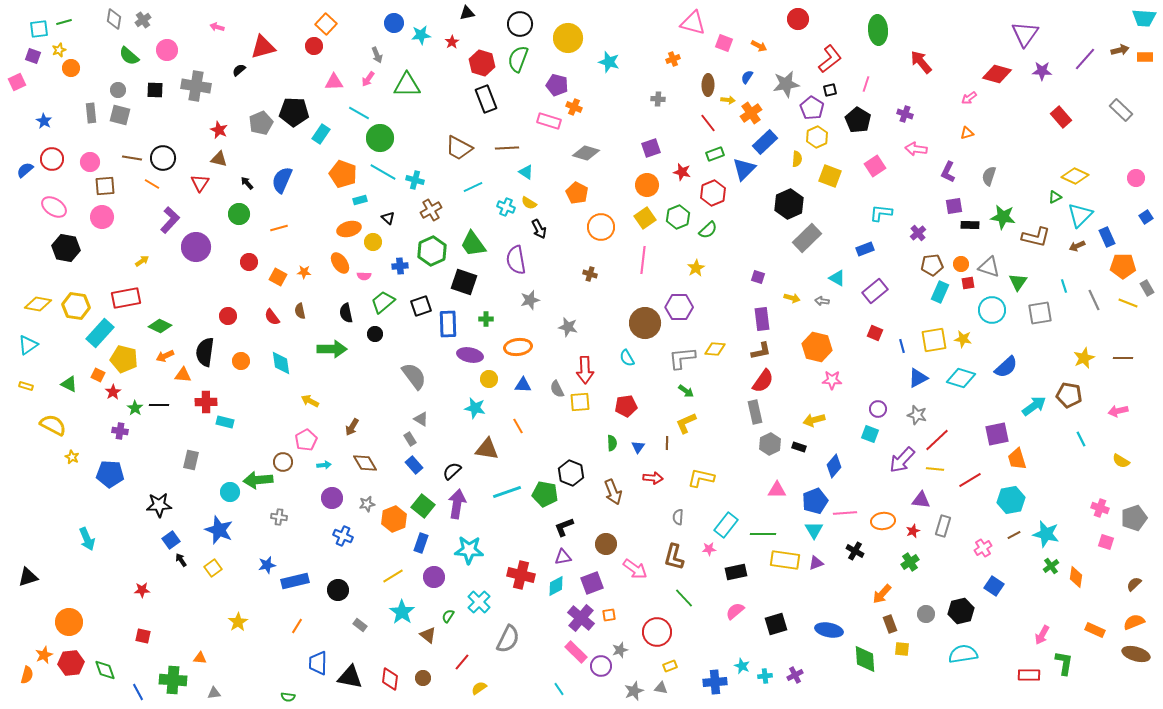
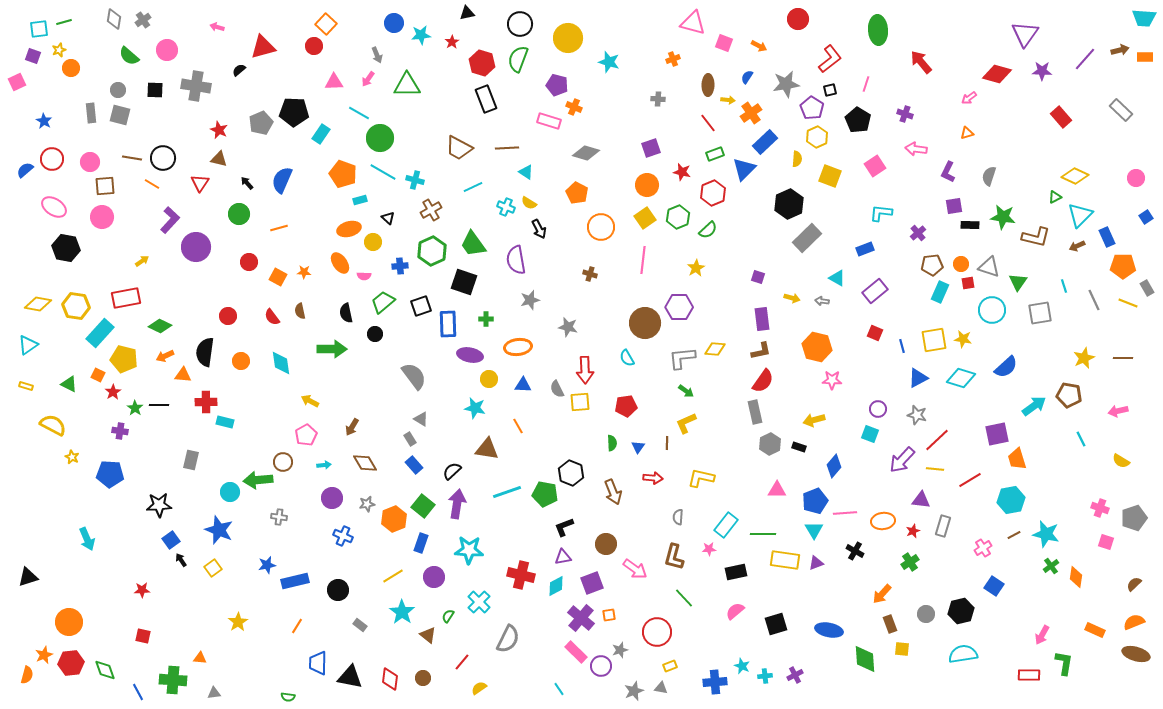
pink pentagon at (306, 440): moved 5 px up
